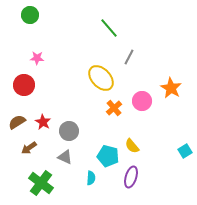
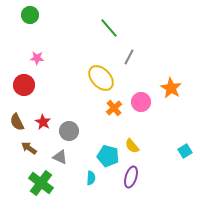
pink circle: moved 1 px left, 1 px down
brown semicircle: rotated 84 degrees counterclockwise
brown arrow: rotated 70 degrees clockwise
gray triangle: moved 5 px left
